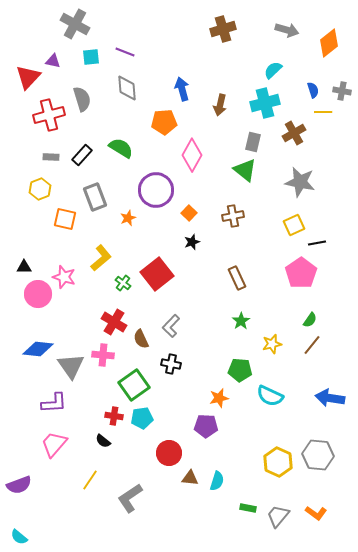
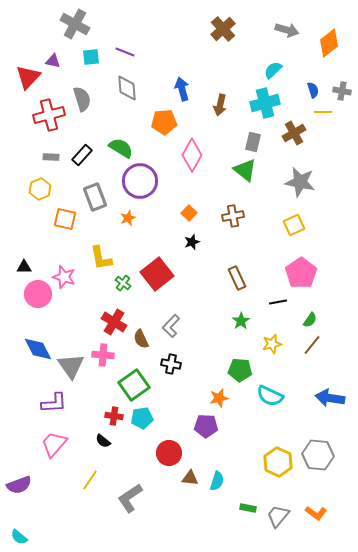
brown cross at (223, 29): rotated 25 degrees counterclockwise
purple circle at (156, 190): moved 16 px left, 9 px up
black line at (317, 243): moved 39 px left, 59 px down
yellow L-shape at (101, 258): rotated 120 degrees clockwise
blue diamond at (38, 349): rotated 56 degrees clockwise
